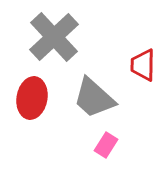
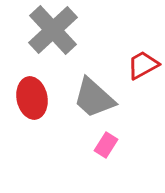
gray cross: moved 1 px left, 7 px up
red trapezoid: rotated 60 degrees clockwise
red ellipse: rotated 21 degrees counterclockwise
